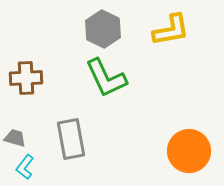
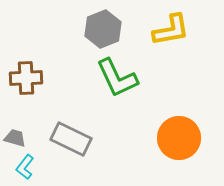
gray hexagon: rotated 12 degrees clockwise
green L-shape: moved 11 px right
gray rectangle: rotated 54 degrees counterclockwise
orange circle: moved 10 px left, 13 px up
